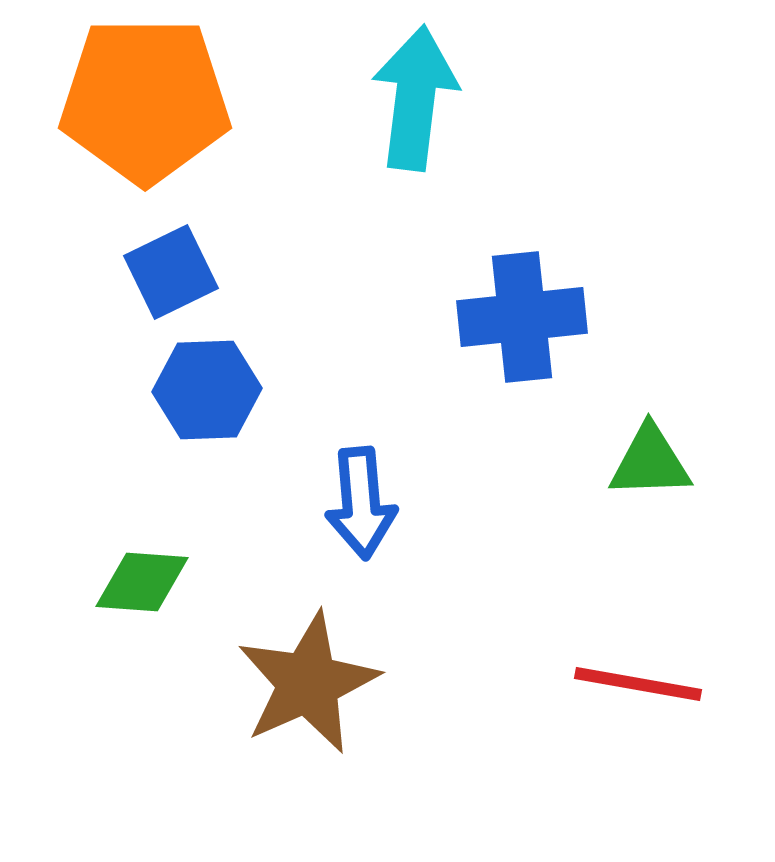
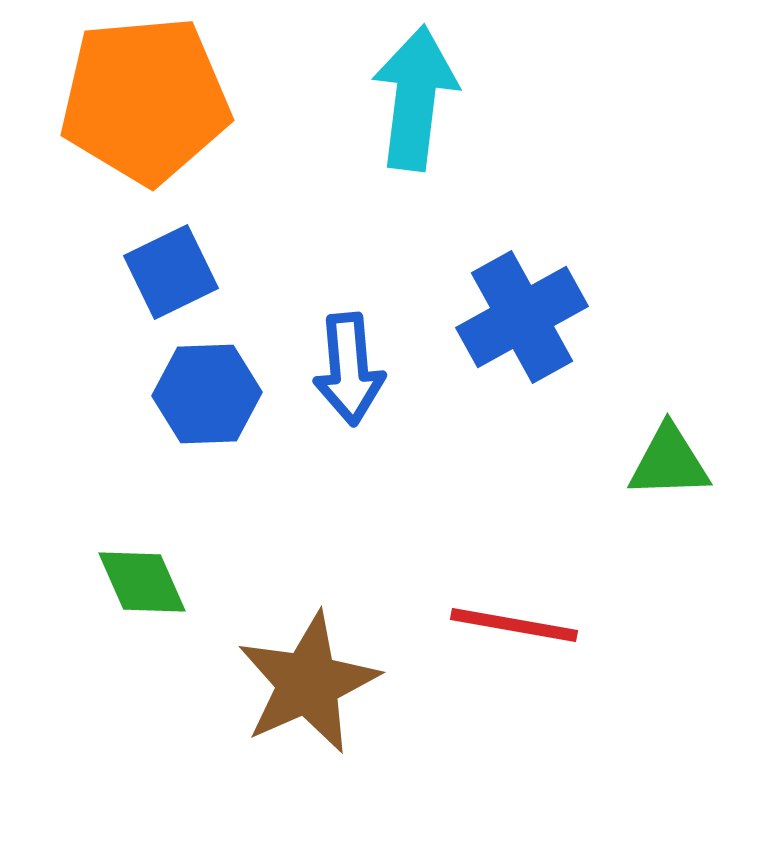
orange pentagon: rotated 5 degrees counterclockwise
blue cross: rotated 23 degrees counterclockwise
blue hexagon: moved 4 px down
green triangle: moved 19 px right
blue arrow: moved 12 px left, 134 px up
green diamond: rotated 62 degrees clockwise
red line: moved 124 px left, 59 px up
